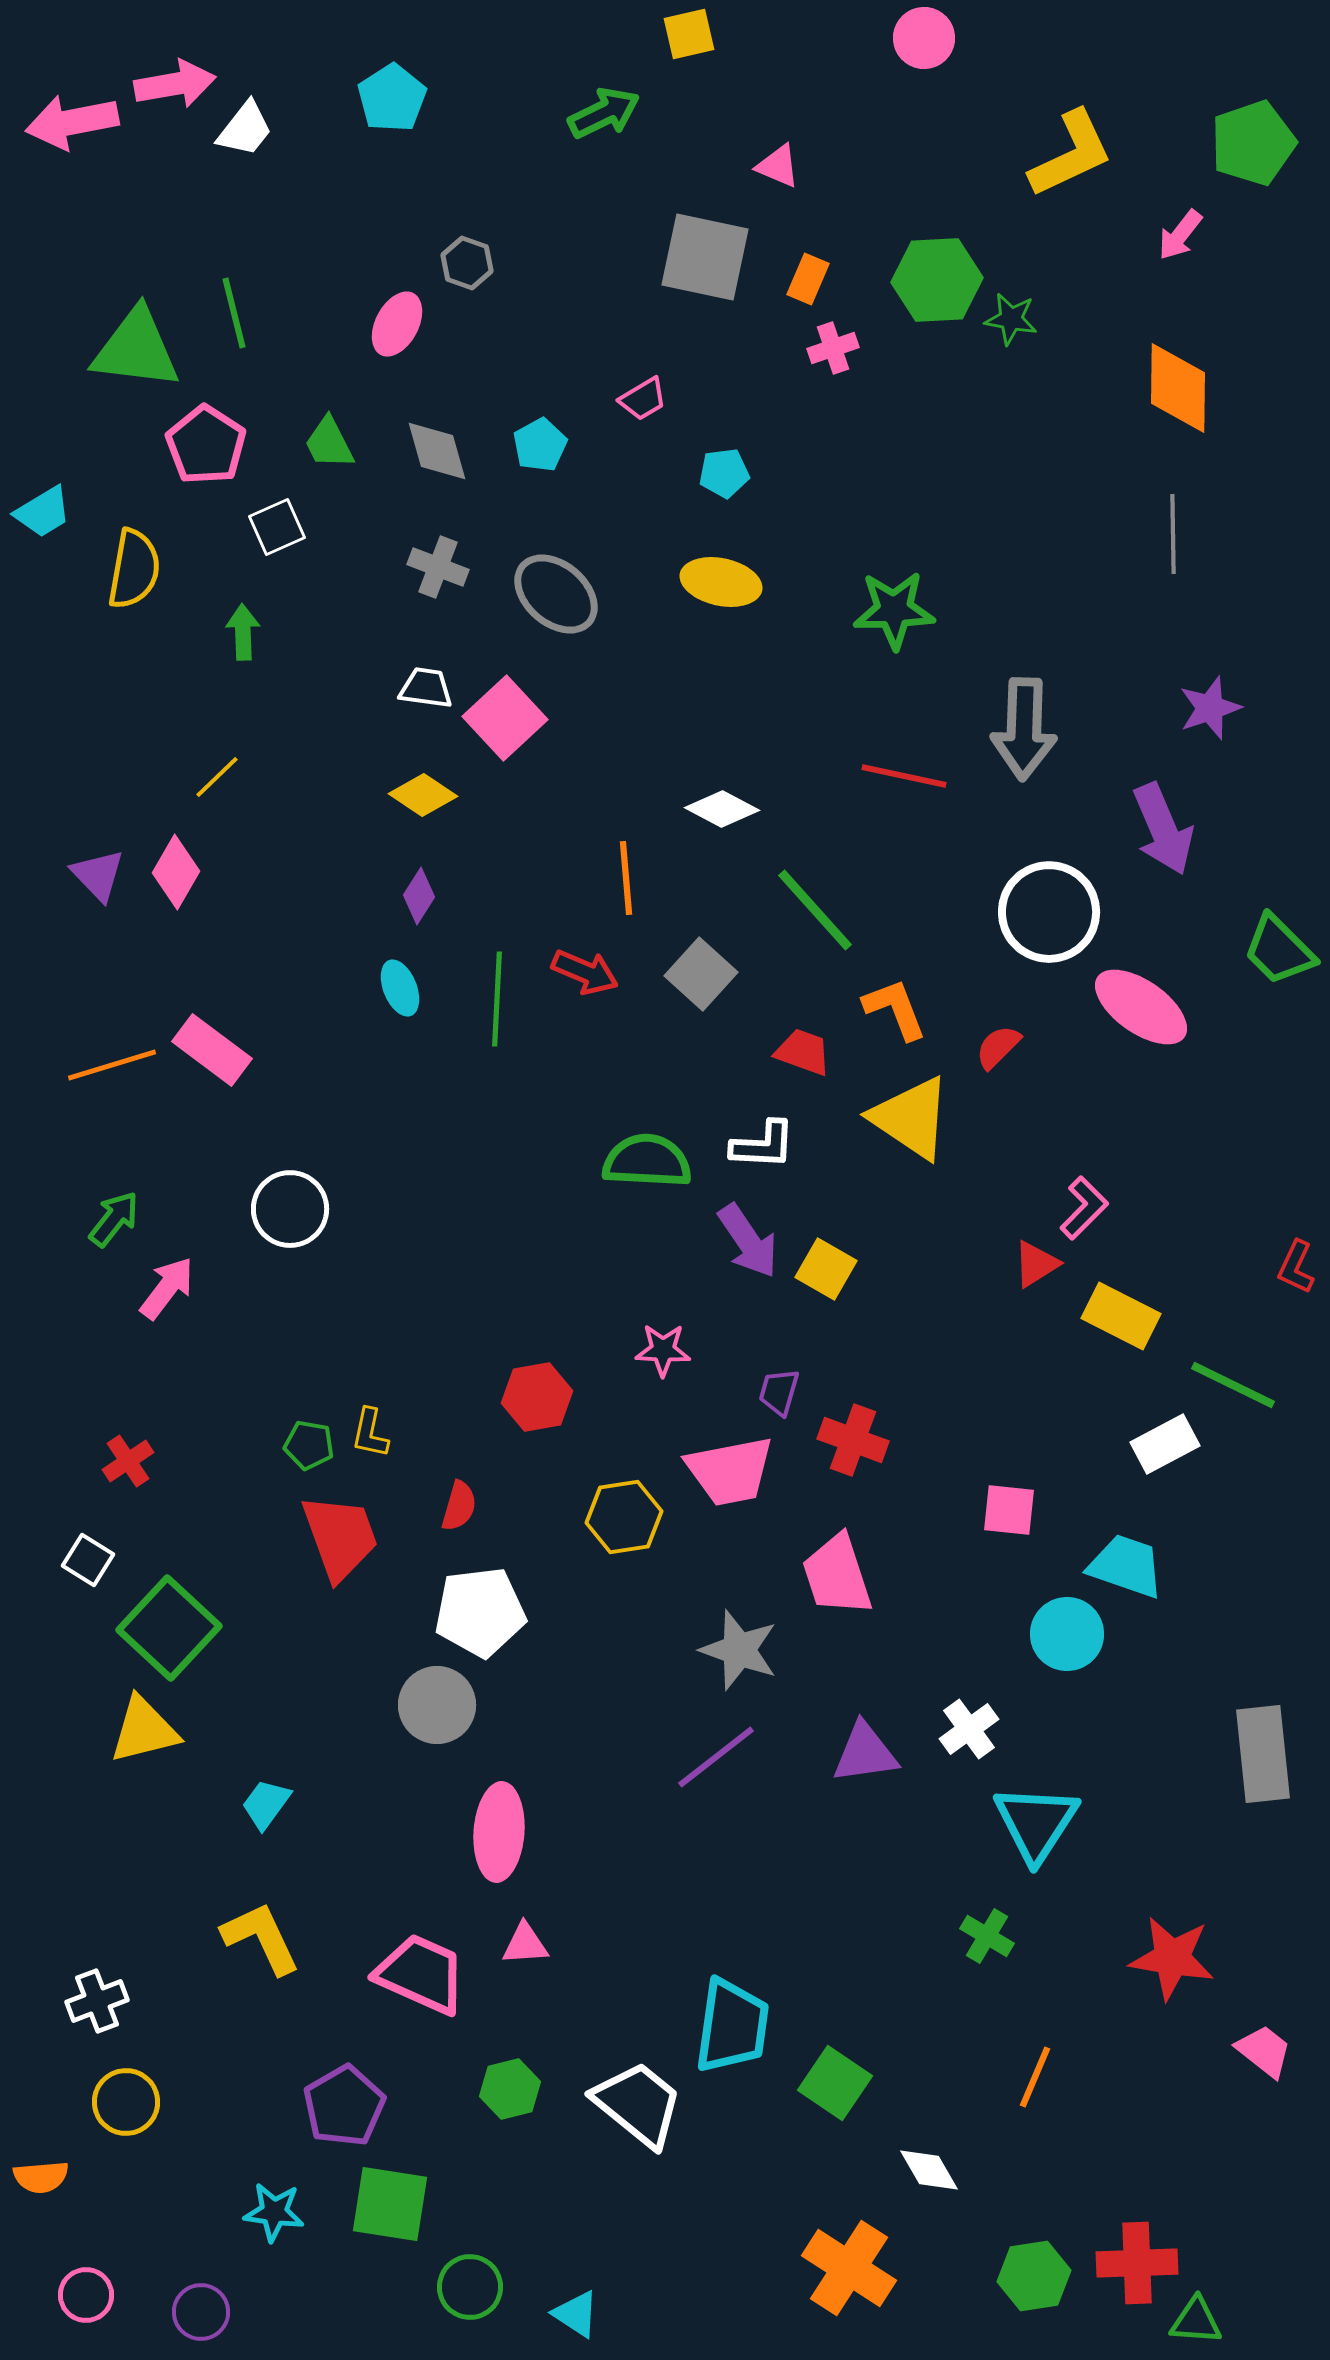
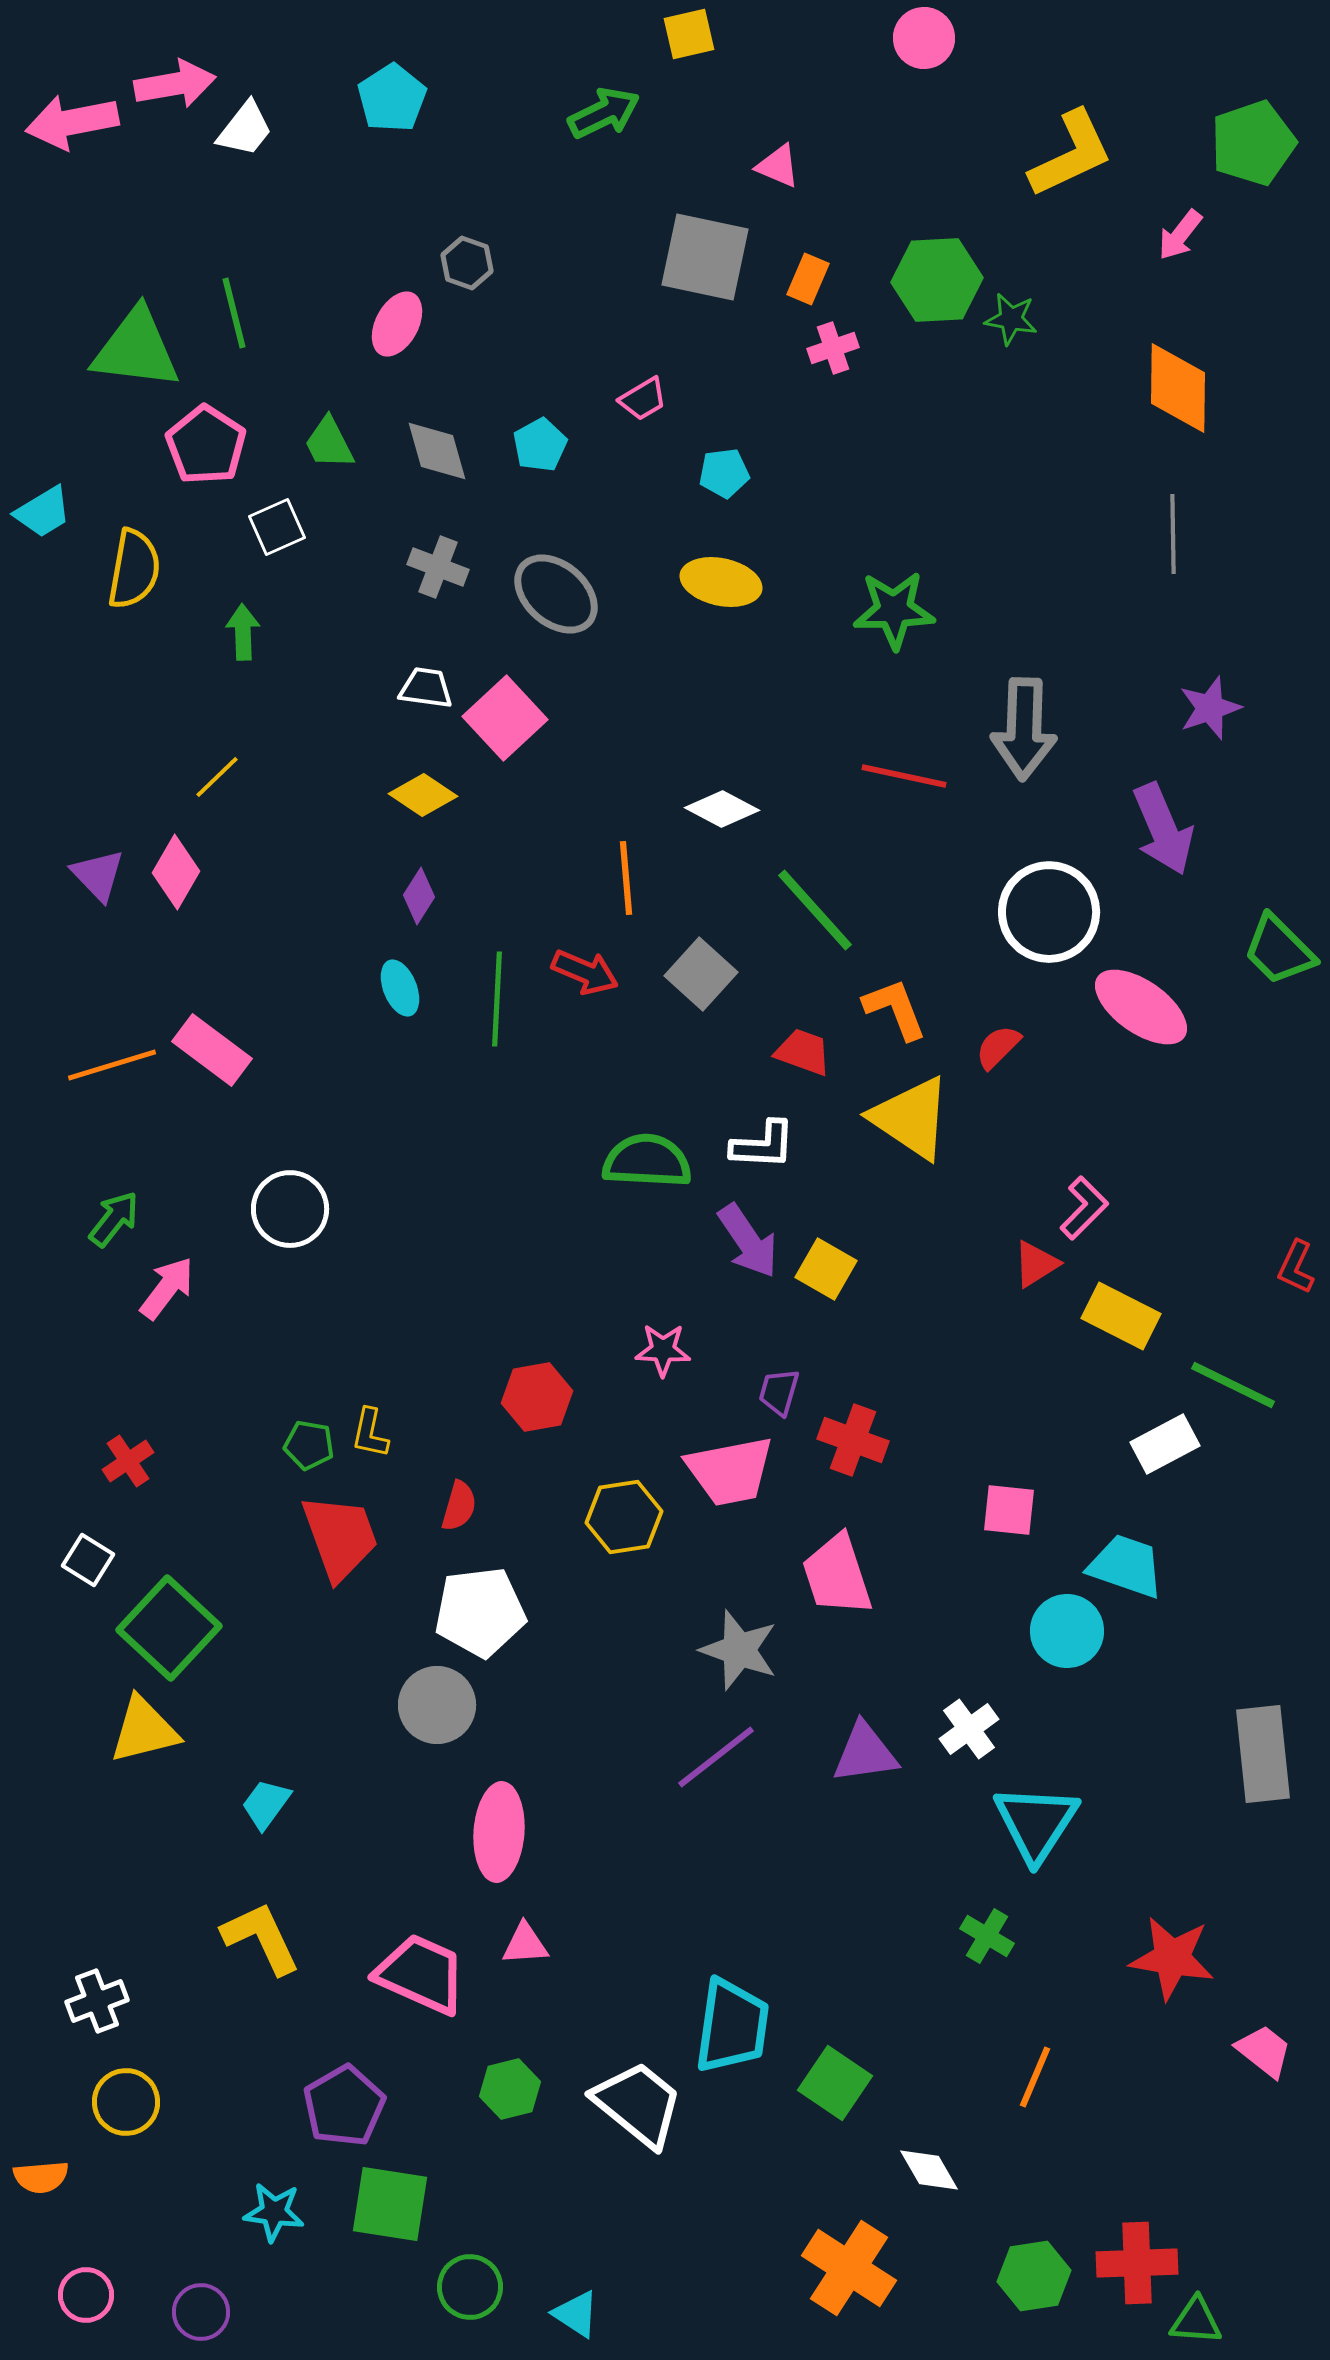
cyan circle at (1067, 1634): moved 3 px up
